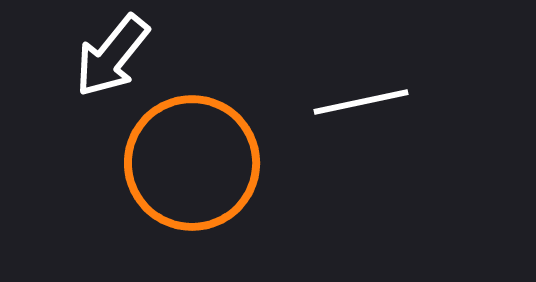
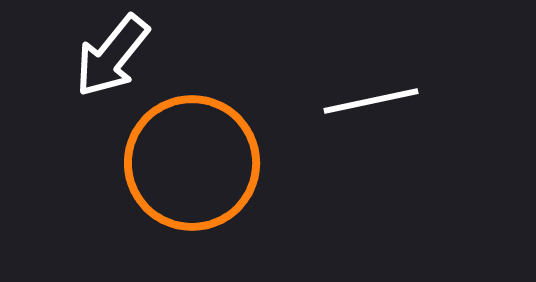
white line: moved 10 px right, 1 px up
